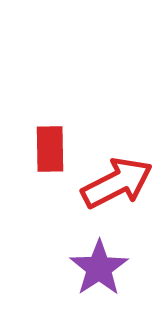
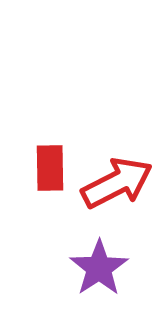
red rectangle: moved 19 px down
